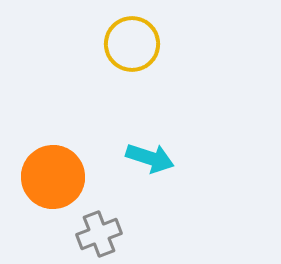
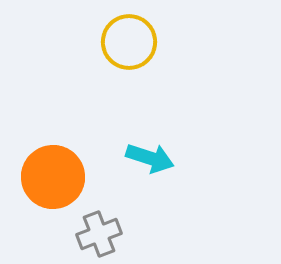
yellow circle: moved 3 px left, 2 px up
